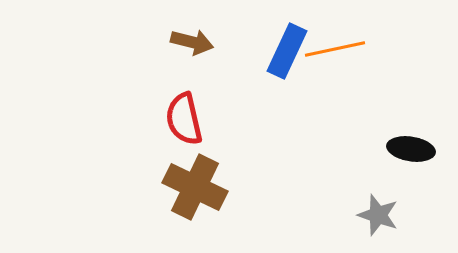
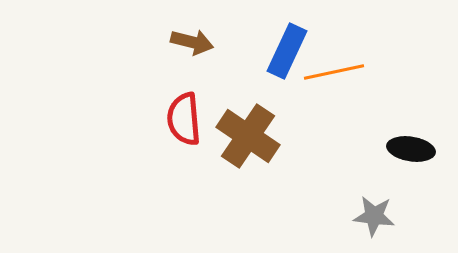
orange line: moved 1 px left, 23 px down
red semicircle: rotated 8 degrees clockwise
brown cross: moved 53 px right, 51 px up; rotated 8 degrees clockwise
gray star: moved 4 px left, 1 px down; rotated 12 degrees counterclockwise
